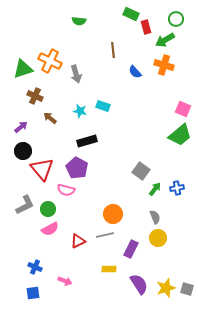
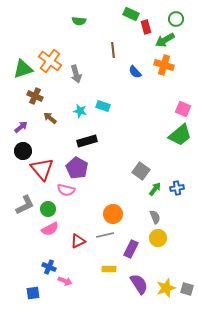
orange cross at (50, 61): rotated 10 degrees clockwise
blue cross at (35, 267): moved 14 px right
